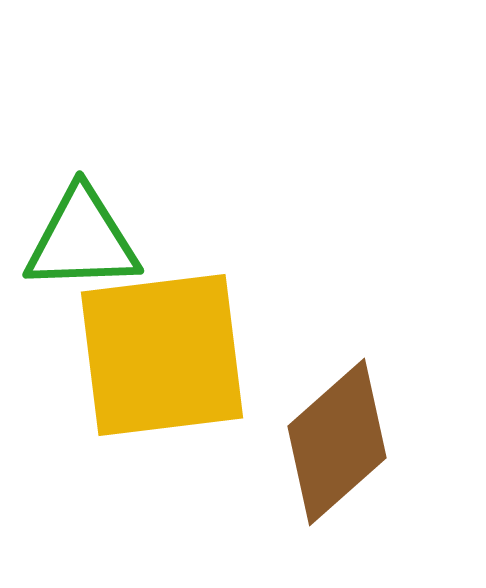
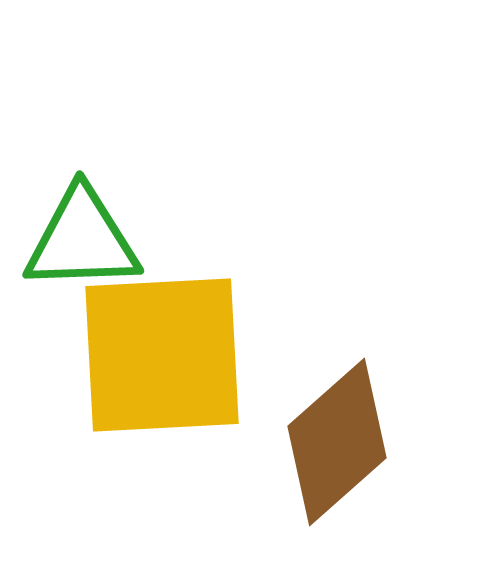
yellow square: rotated 4 degrees clockwise
